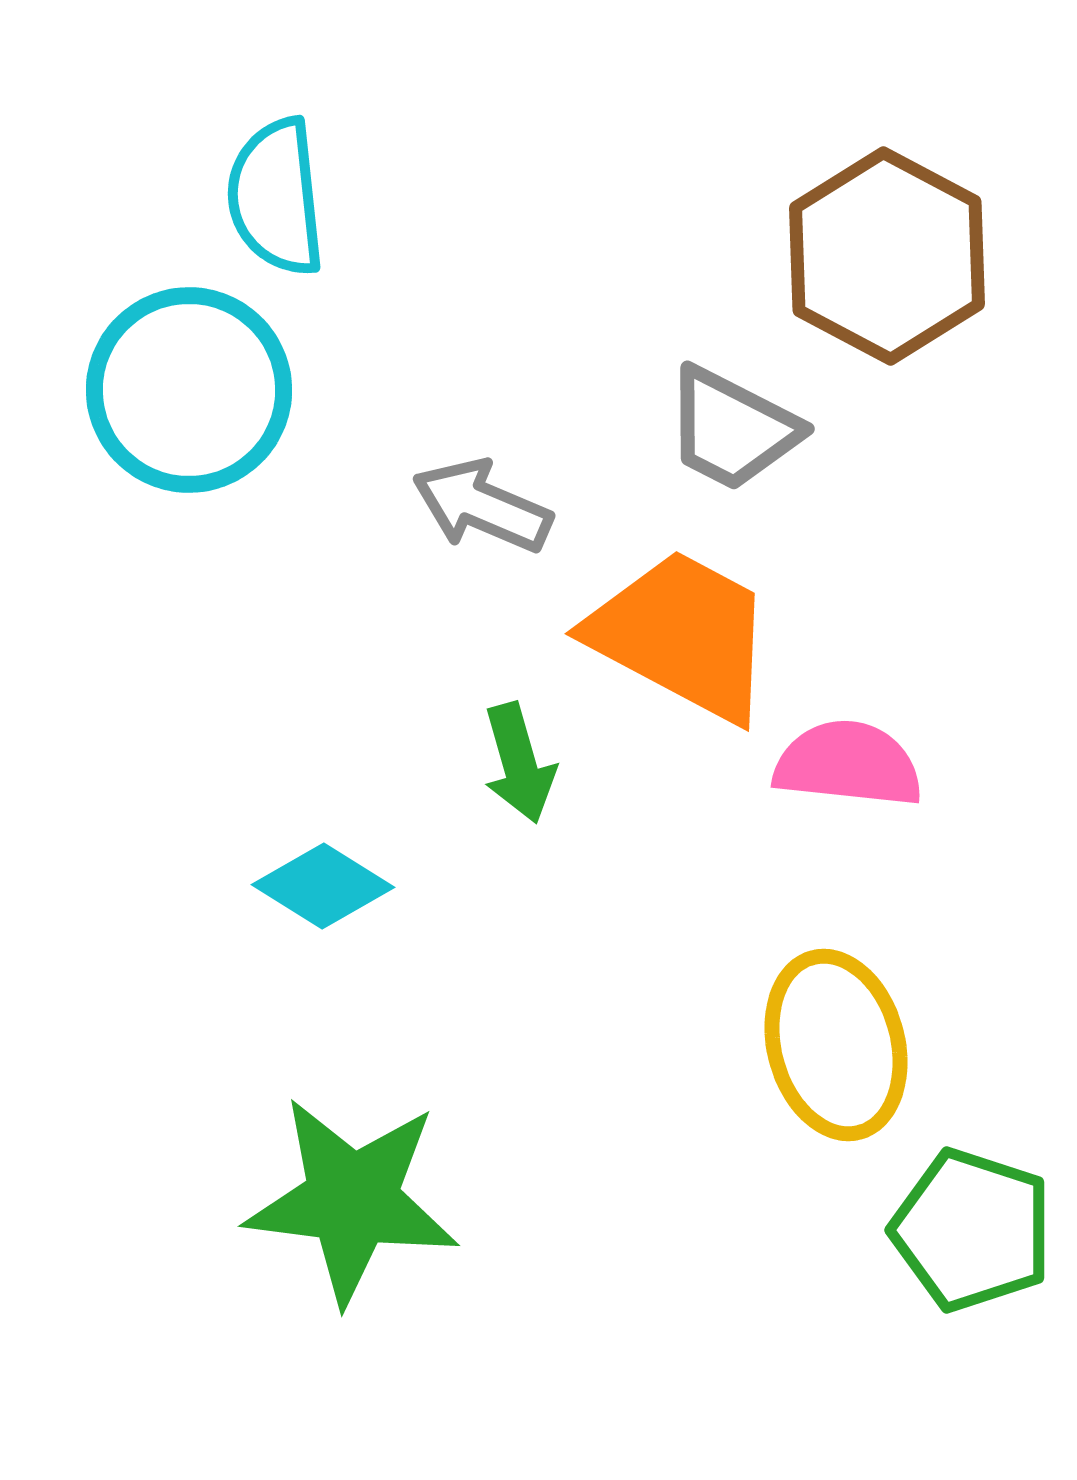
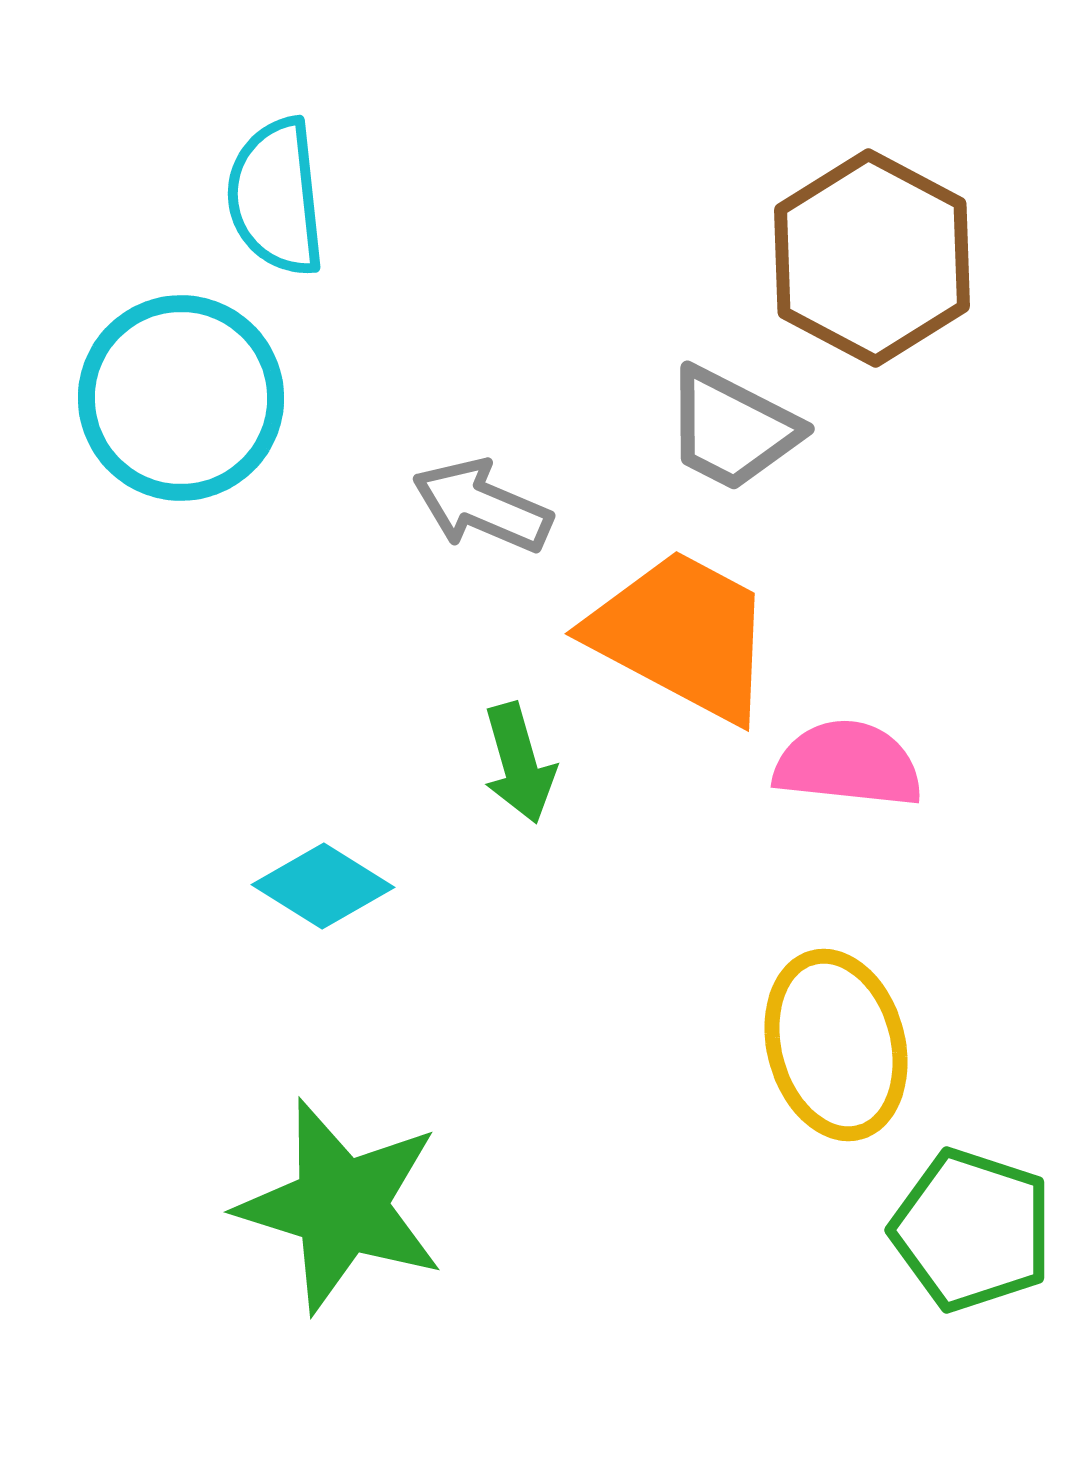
brown hexagon: moved 15 px left, 2 px down
cyan circle: moved 8 px left, 8 px down
green star: moved 11 px left, 6 px down; rotated 10 degrees clockwise
